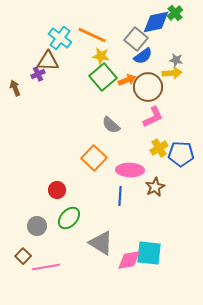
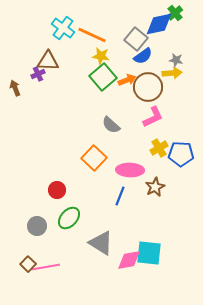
blue diamond: moved 3 px right, 2 px down
cyan cross: moved 3 px right, 10 px up
blue line: rotated 18 degrees clockwise
brown square: moved 5 px right, 8 px down
